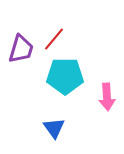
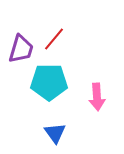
cyan pentagon: moved 16 px left, 6 px down
pink arrow: moved 10 px left
blue triangle: moved 1 px right, 5 px down
